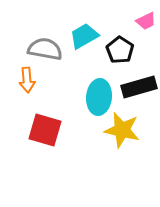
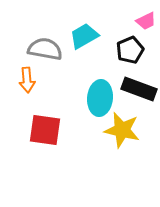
black pentagon: moved 10 px right; rotated 16 degrees clockwise
black rectangle: moved 2 px down; rotated 36 degrees clockwise
cyan ellipse: moved 1 px right, 1 px down
red square: rotated 8 degrees counterclockwise
